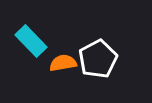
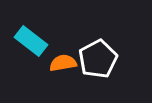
cyan rectangle: rotated 8 degrees counterclockwise
